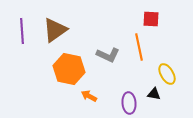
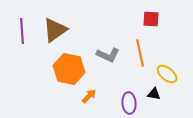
orange line: moved 1 px right, 6 px down
yellow ellipse: rotated 20 degrees counterclockwise
orange arrow: rotated 105 degrees clockwise
